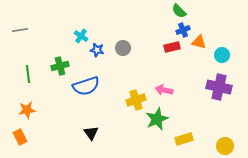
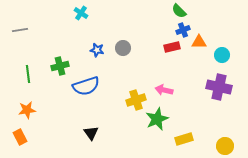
cyan cross: moved 23 px up
orange triangle: rotated 14 degrees counterclockwise
